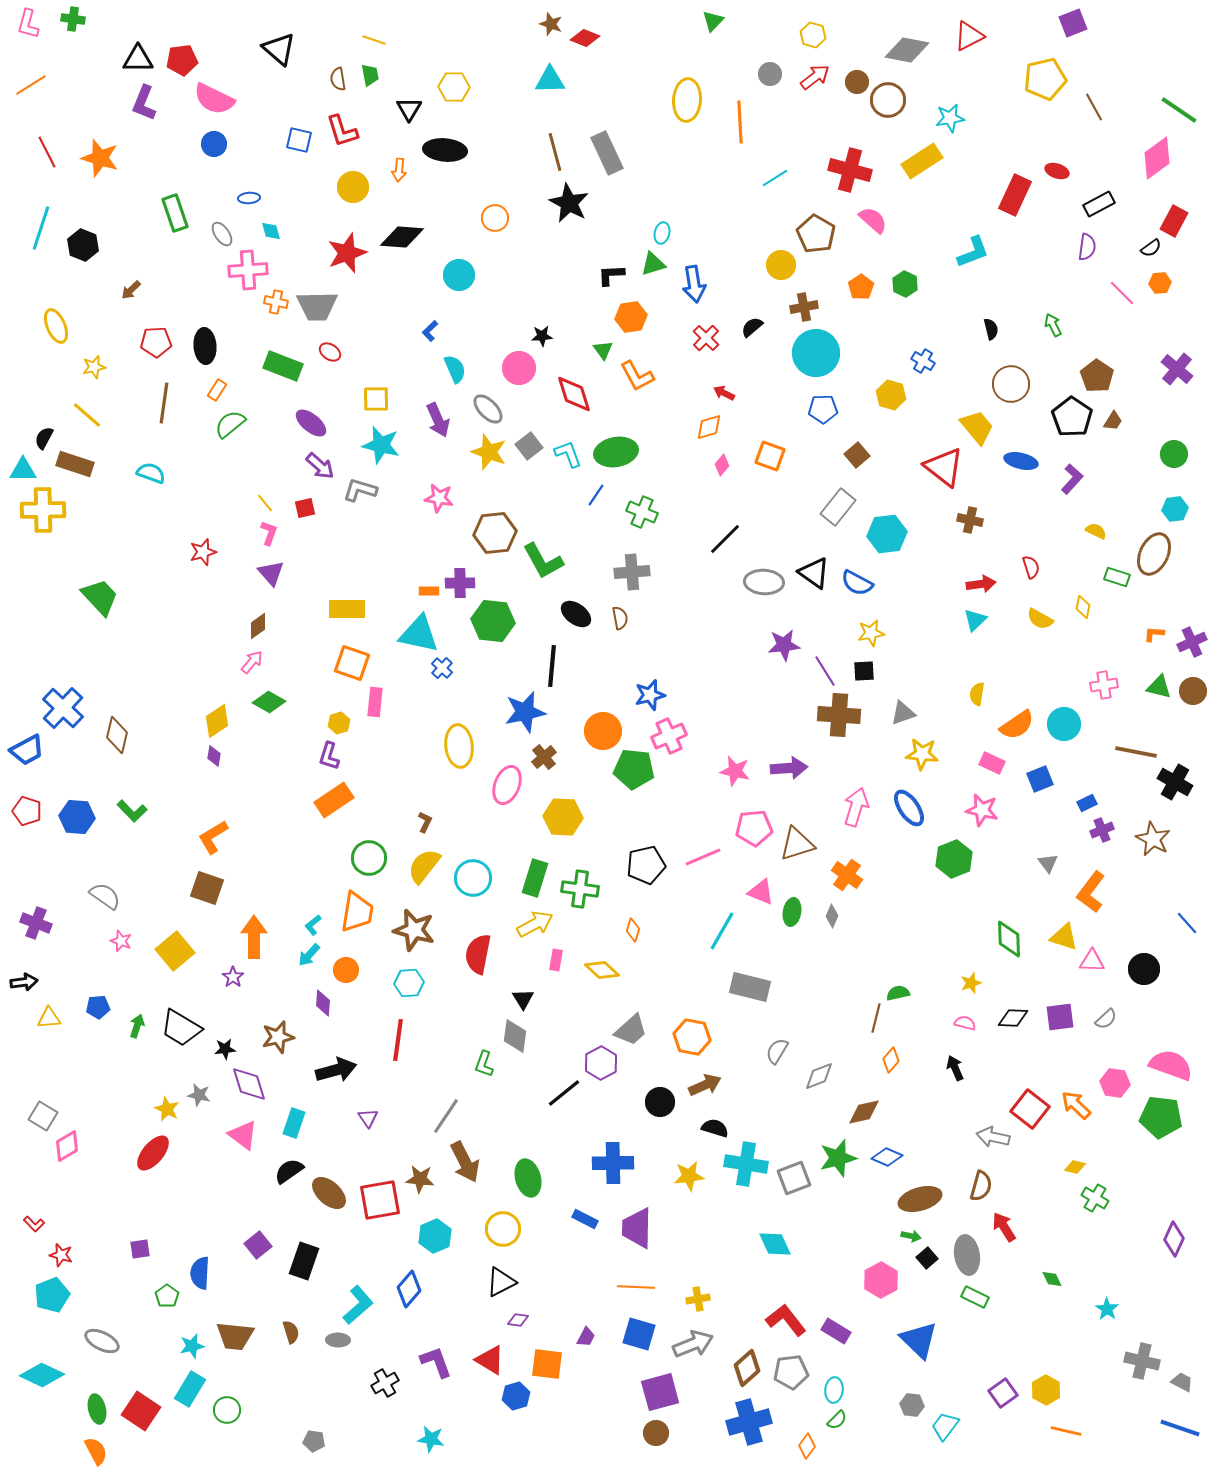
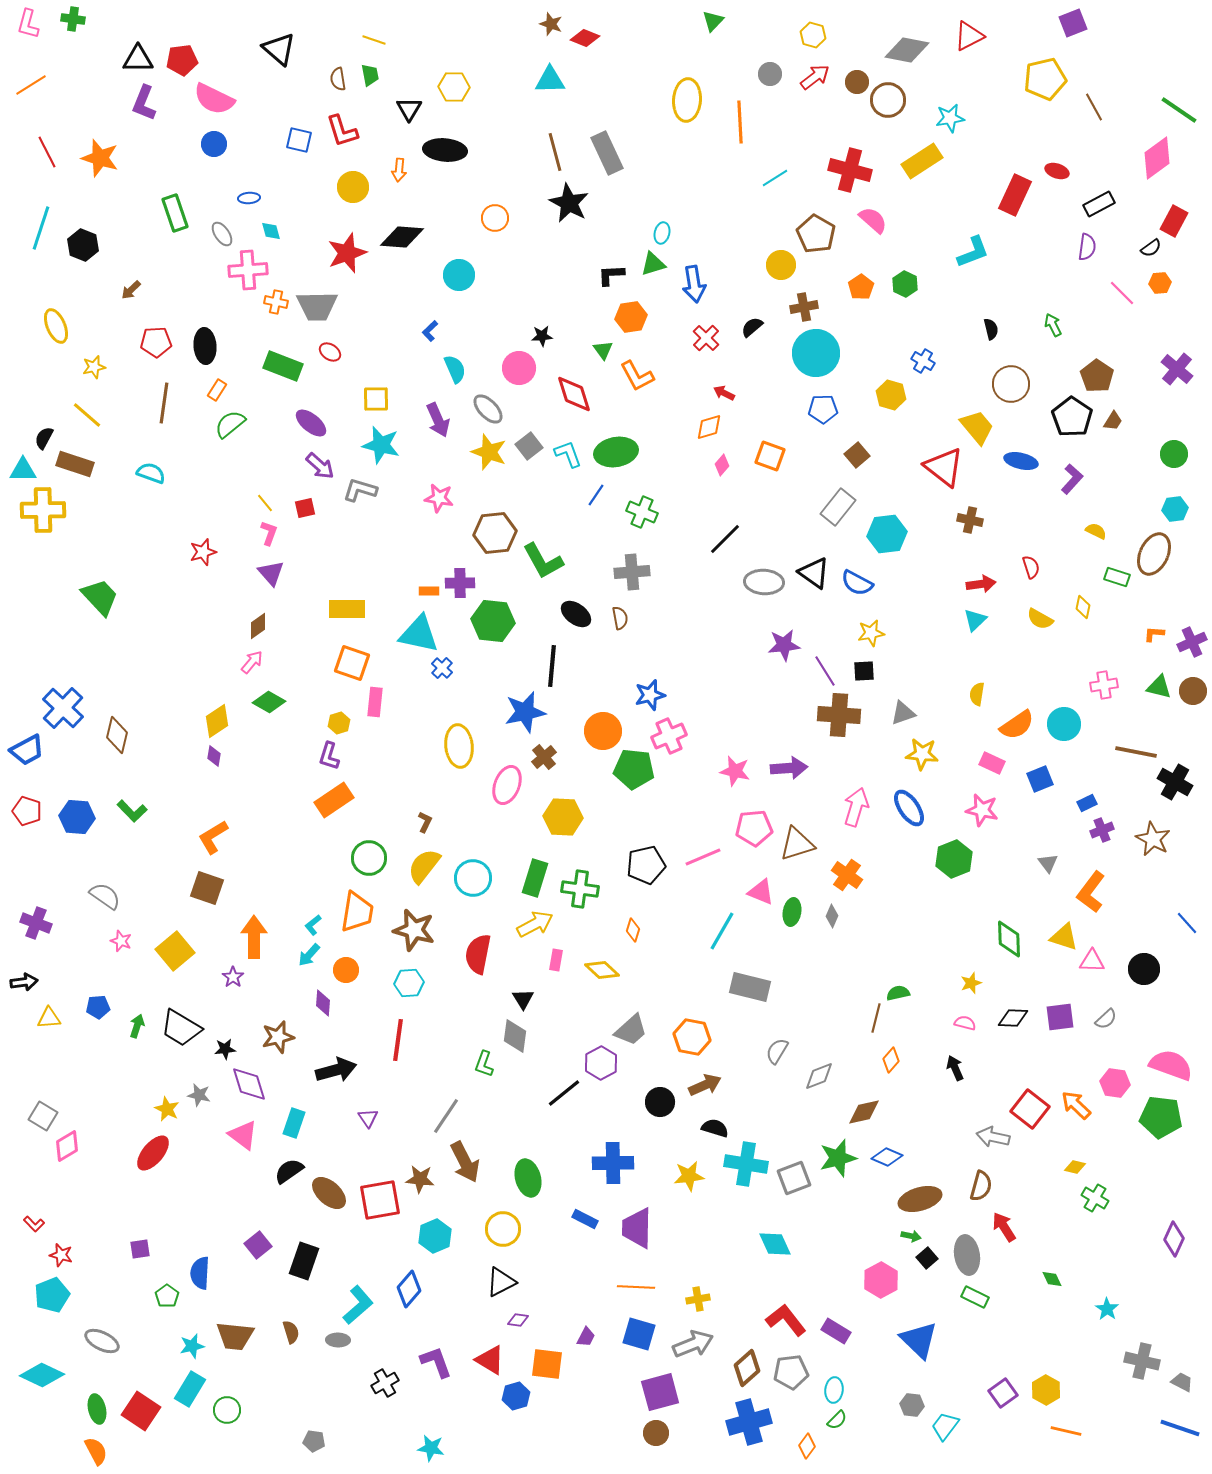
cyan star at (431, 1439): moved 9 px down
